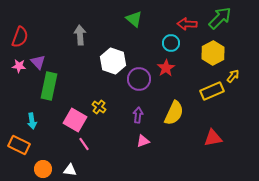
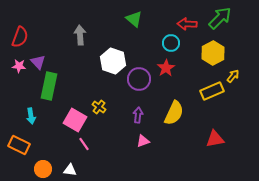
cyan arrow: moved 1 px left, 5 px up
red triangle: moved 2 px right, 1 px down
